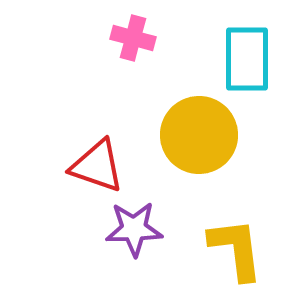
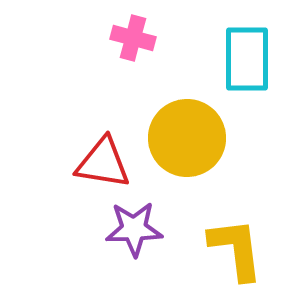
yellow circle: moved 12 px left, 3 px down
red triangle: moved 6 px right, 3 px up; rotated 10 degrees counterclockwise
